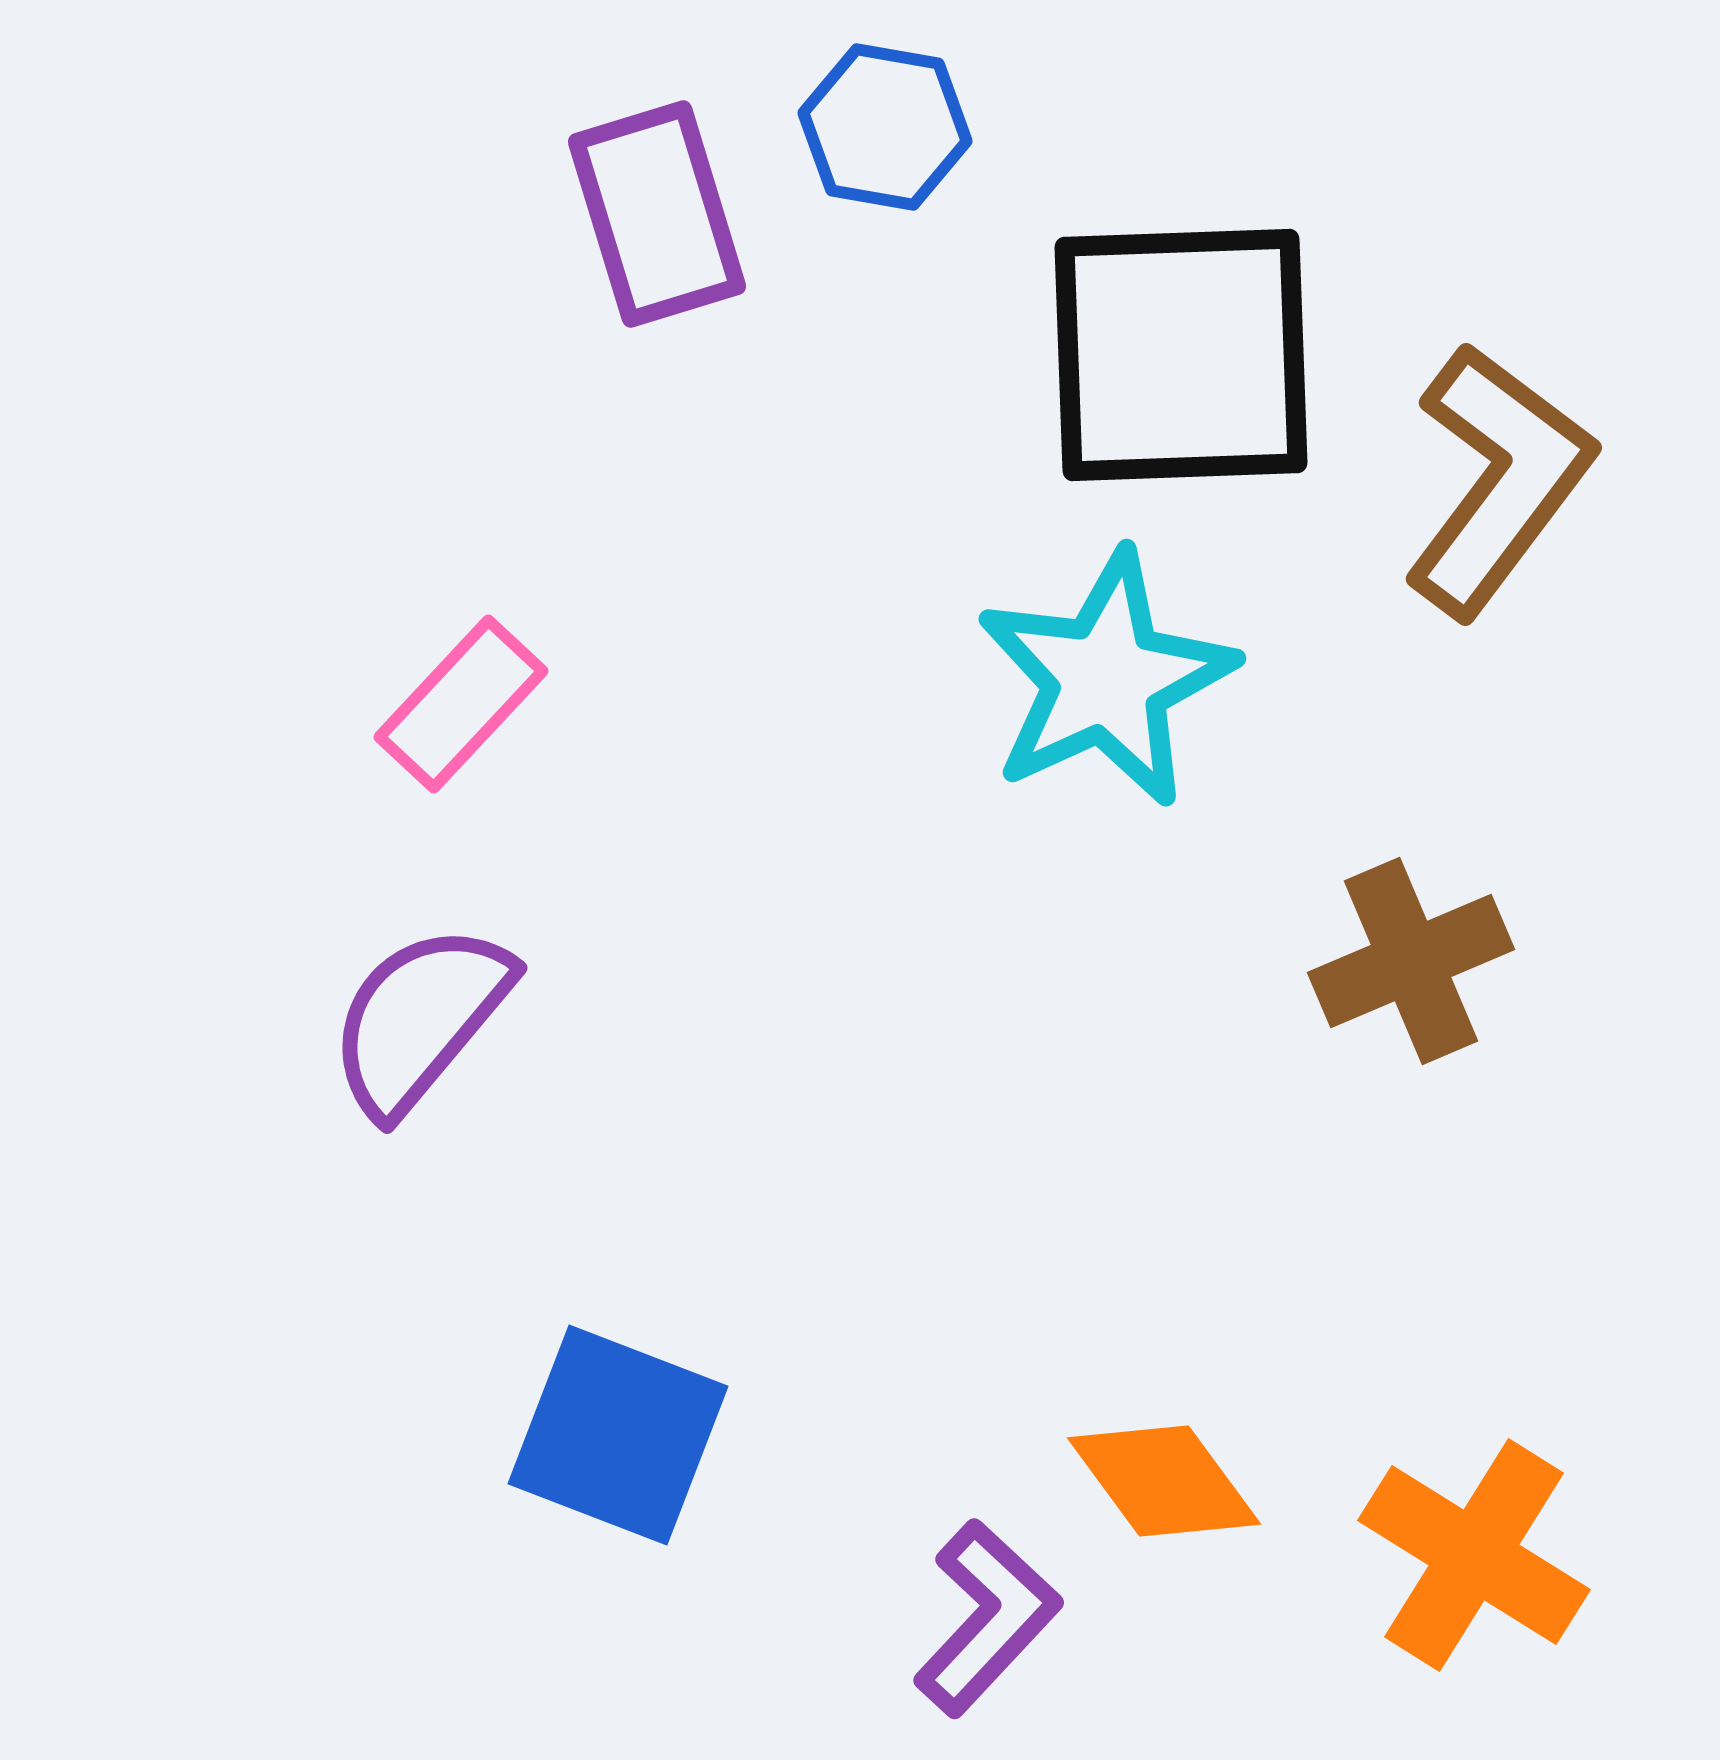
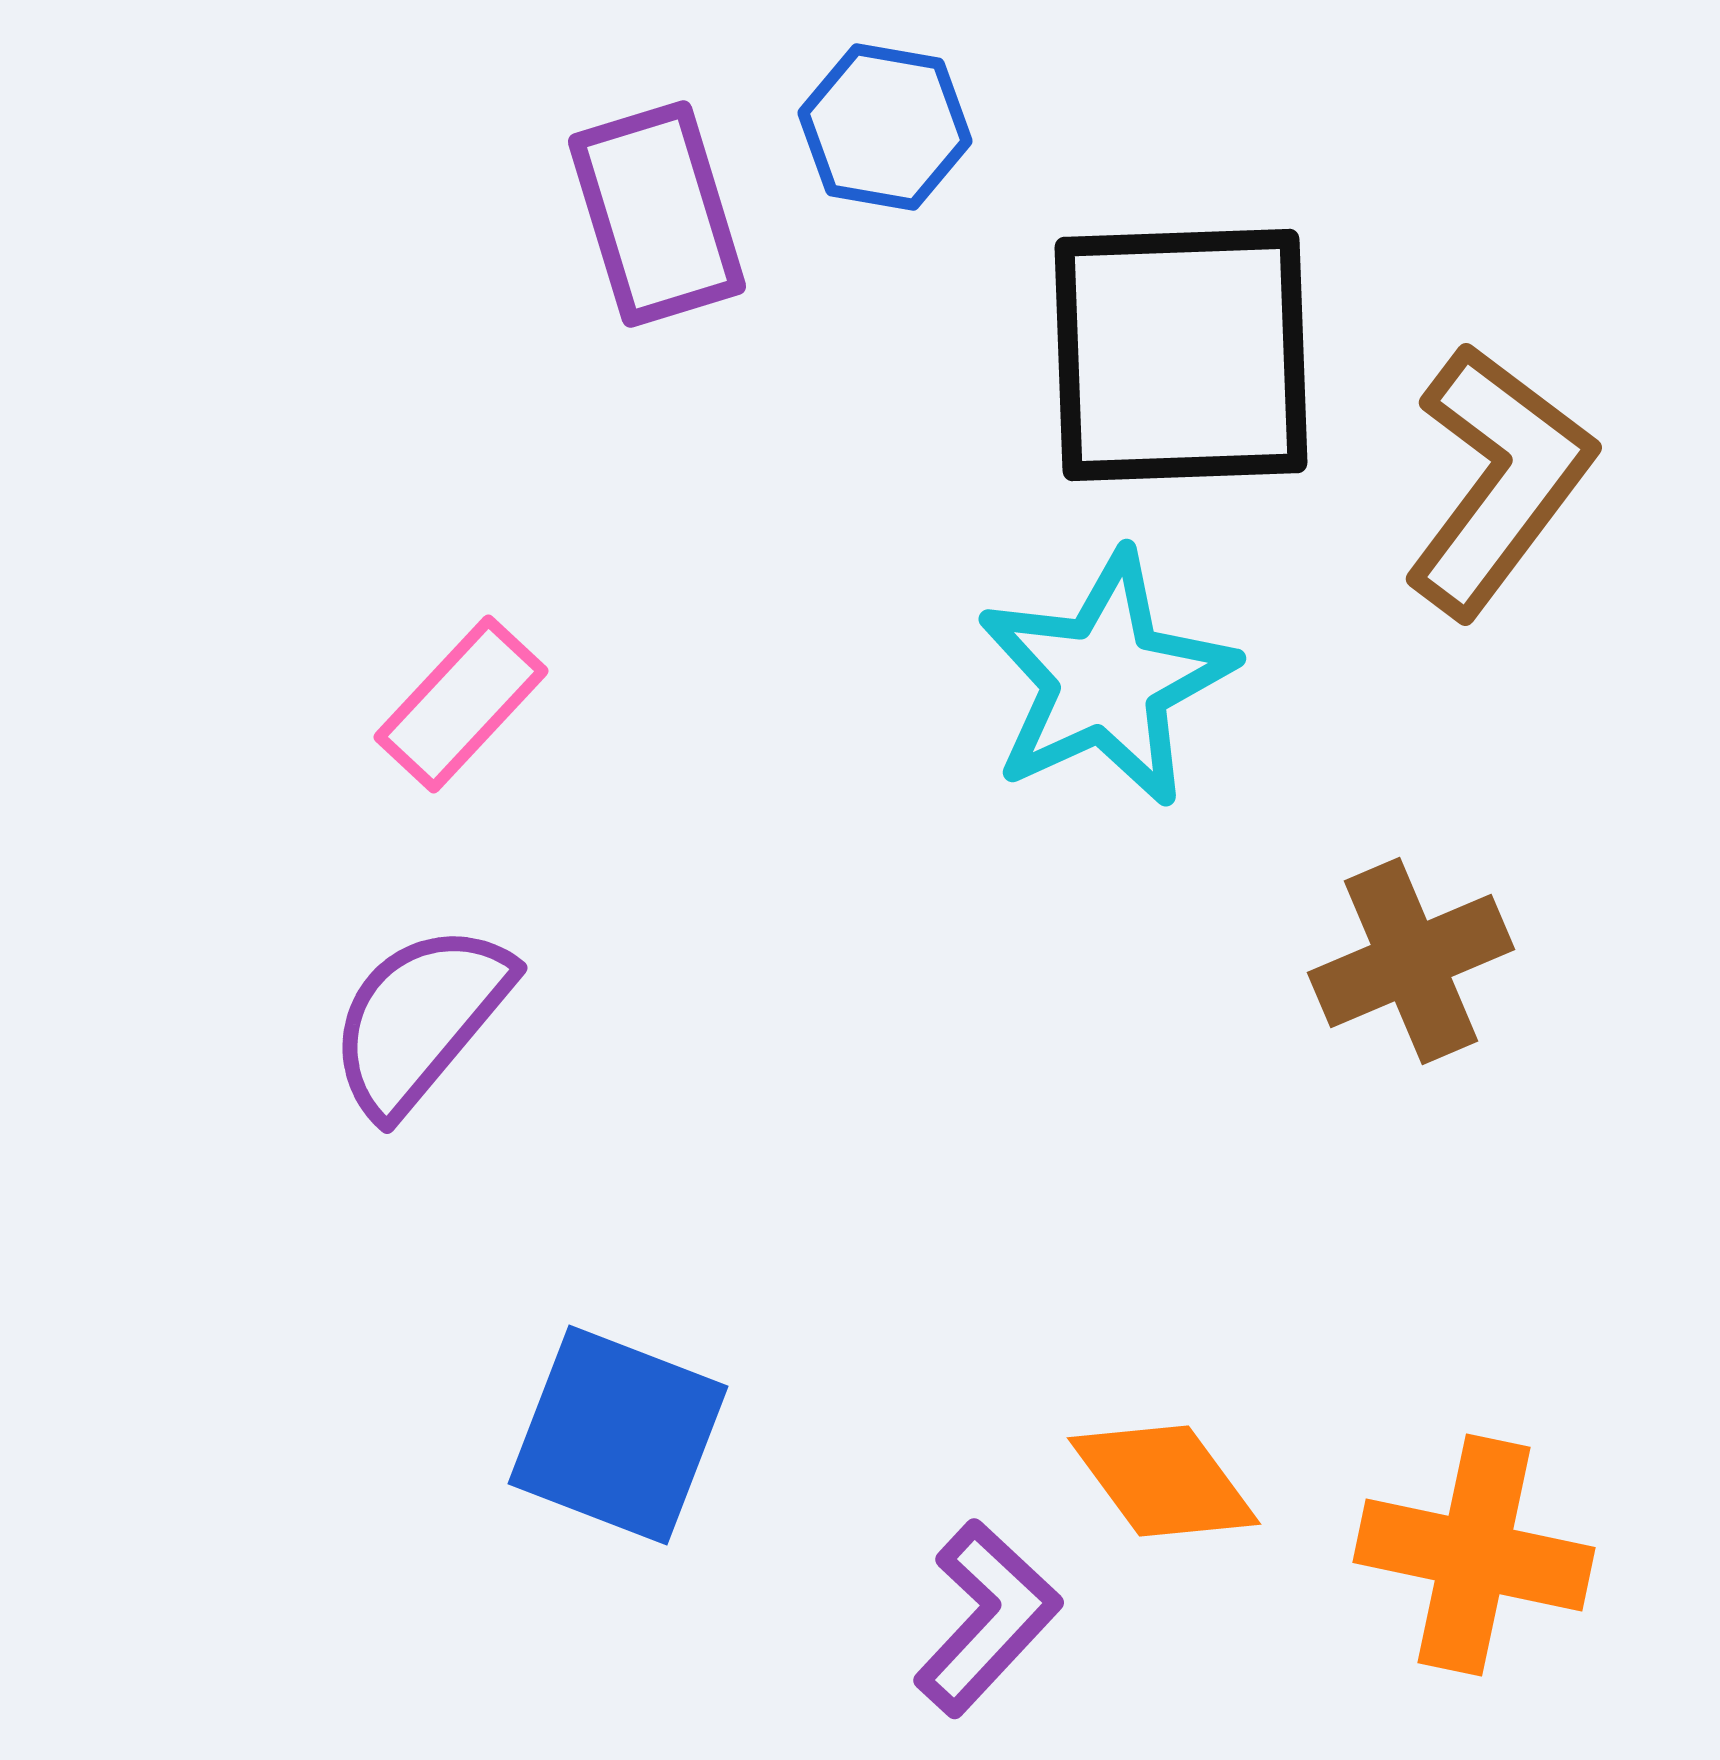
orange cross: rotated 20 degrees counterclockwise
